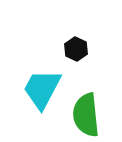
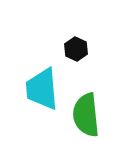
cyan trapezoid: rotated 33 degrees counterclockwise
